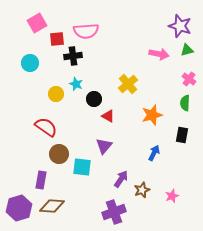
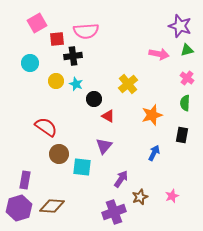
pink cross: moved 2 px left, 1 px up
yellow circle: moved 13 px up
purple rectangle: moved 16 px left
brown star: moved 2 px left, 7 px down
